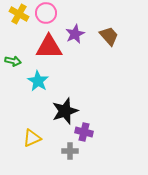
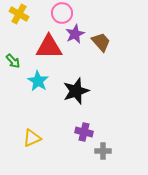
pink circle: moved 16 px right
brown trapezoid: moved 8 px left, 6 px down
green arrow: rotated 35 degrees clockwise
black star: moved 11 px right, 20 px up
gray cross: moved 33 px right
